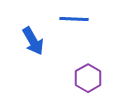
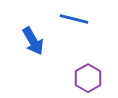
blue line: rotated 12 degrees clockwise
